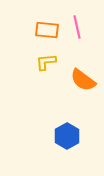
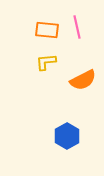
orange semicircle: rotated 64 degrees counterclockwise
